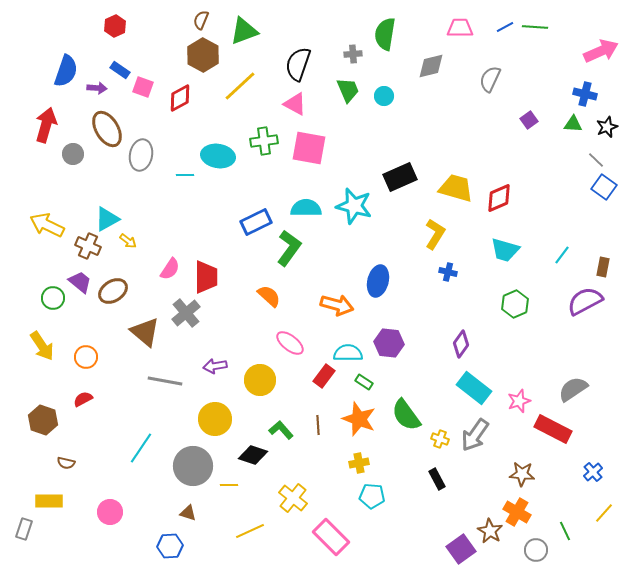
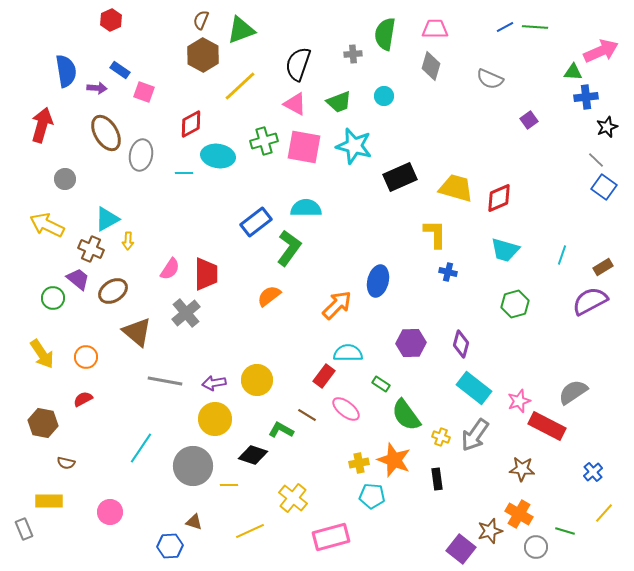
red hexagon at (115, 26): moved 4 px left, 6 px up
pink trapezoid at (460, 28): moved 25 px left, 1 px down
green triangle at (244, 31): moved 3 px left, 1 px up
gray diamond at (431, 66): rotated 60 degrees counterclockwise
blue semicircle at (66, 71): rotated 28 degrees counterclockwise
gray semicircle at (490, 79): rotated 92 degrees counterclockwise
pink square at (143, 87): moved 1 px right, 5 px down
green trapezoid at (348, 90): moved 9 px left, 12 px down; rotated 92 degrees clockwise
blue cross at (585, 94): moved 1 px right, 3 px down; rotated 20 degrees counterclockwise
red diamond at (180, 98): moved 11 px right, 26 px down
green triangle at (573, 124): moved 52 px up
red arrow at (46, 125): moved 4 px left
brown ellipse at (107, 129): moved 1 px left, 4 px down
green cross at (264, 141): rotated 8 degrees counterclockwise
pink square at (309, 148): moved 5 px left, 1 px up
gray circle at (73, 154): moved 8 px left, 25 px down
cyan line at (185, 175): moved 1 px left, 2 px up
cyan star at (354, 206): moved 60 px up
blue rectangle at (256, 222): rotated 12 degrees counterclockwise
yellow L-shape at (435, 234): rotated 32 degrees counterclockwise
yellow arrow at (128, 241): rotated 54 degrees clockwise
brown cross at (88, 246): moved 3 px right, 3 px down
cyan line at (562, 255): rotated 18 degrees counterclockwise
brown rectangle at (603, 267): rotated 48 degrees clockwise
red trapezoid at (206, 277): moved 3 px up
purple trapezoid at (80, 282): moved 2 px left, 3 px up
orange semicircle at (269, 296): rotated 80 degrees counterclockwise
purple semicircle at (585, 301): moved 5 px right
green hexagon at (515, 304): rotated 8 degrees clockwise
orange arrow at (337, 305): rotated 60 degrees counterclockwise
brown triangle at (145, 332): moved 8 px left
pink ellipse at (290, 343): moved 56 px right, 66 px down
purple hexagon at (389, 343): moved 22 px right; rotated 8 degrees counterclockwise
purple diamond at (461, 344): rotated 20 degrees counterclockwise
yellow arrow at (42, 346): moved 8 px down
purple arrow at (215, 366): moved 1 px left, 17 px down
yellow circle at (260, 380): moved 3 px left
green rectangle at (364, 382): moved 17 px right, 2 px down
gray semicircle at (573, 389): moved 3 px down
orange star at (359, 419): moved 35 px right, 41 px down
brown hexagon at (43, 420): moved 3 px down; rotated 8 degrees counterclockwise
brown line at (318, 425): moved 11 px left, 10 px up; rotated 54 degrees counterclockwise
red rectangle at (553, 429): moved 6 px left, 3 px up
green L-shape at (281, 430): rotated 20 degrees counterclockwise
yellow cross at (440, 439): moved 1 px right, 2 px up
brown star at (522, 474): moved 5 px up
black rectangle at (437, 479): rotated 20 degrees clockwise
orange cross at (517, 512): moved 2 px right, 2 px down
brown triangle at (188, 513): moved 6 px right, 9 px down
gray rectangle at (24, 529): rotated 40 degrees counterclockwise
brown star at (490, 531): rotated 25 degrees clockwise
green line at (565, 531): rotated 48 degrees counterclockwise
pink rectangle at (331, 537): rotated 60 degrees counterclockwise
purple square at (461, 549): rotated 16 degrees counterclockwise
gray circle at (536, 550): moved 3 px up
